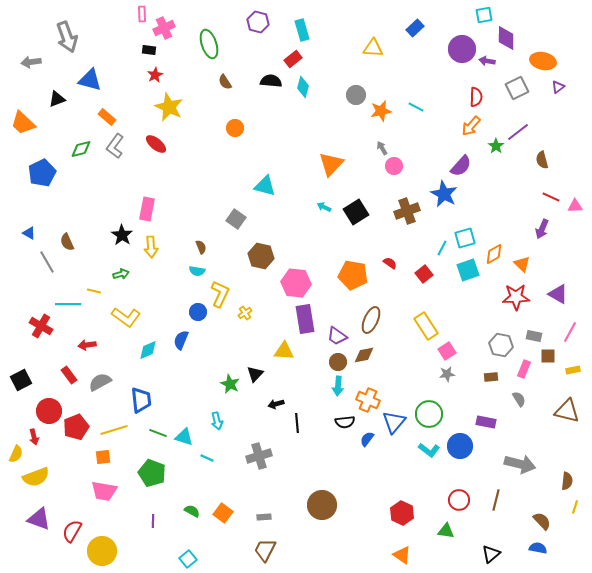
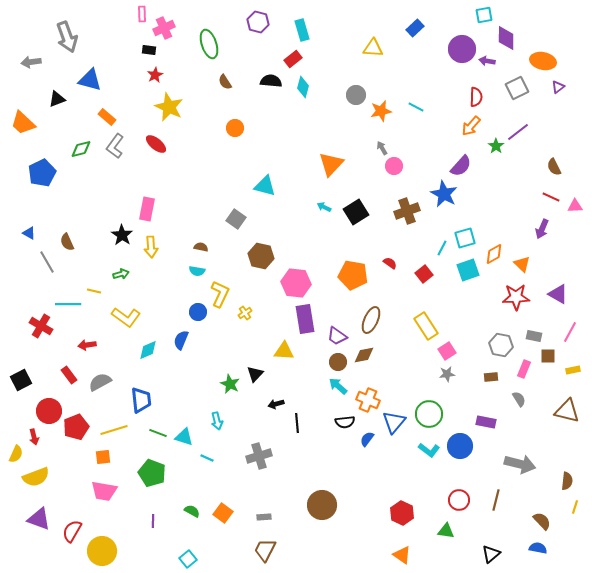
brown semicircle at (542, 160): moved 12 px right, 7 px down; rotated 12 degrees counterclockwise
brown semicircle at (201, 247): rotated 56 degrees counterclockwise
cyan arrow at (338, 386): rotated 126 degrees clockwise
